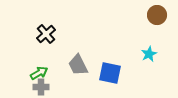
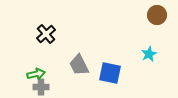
gray trapezoid: moved 1 px right
green arrow: moved 3 px left, 1 px down; rotated 18 degrees clockwise
